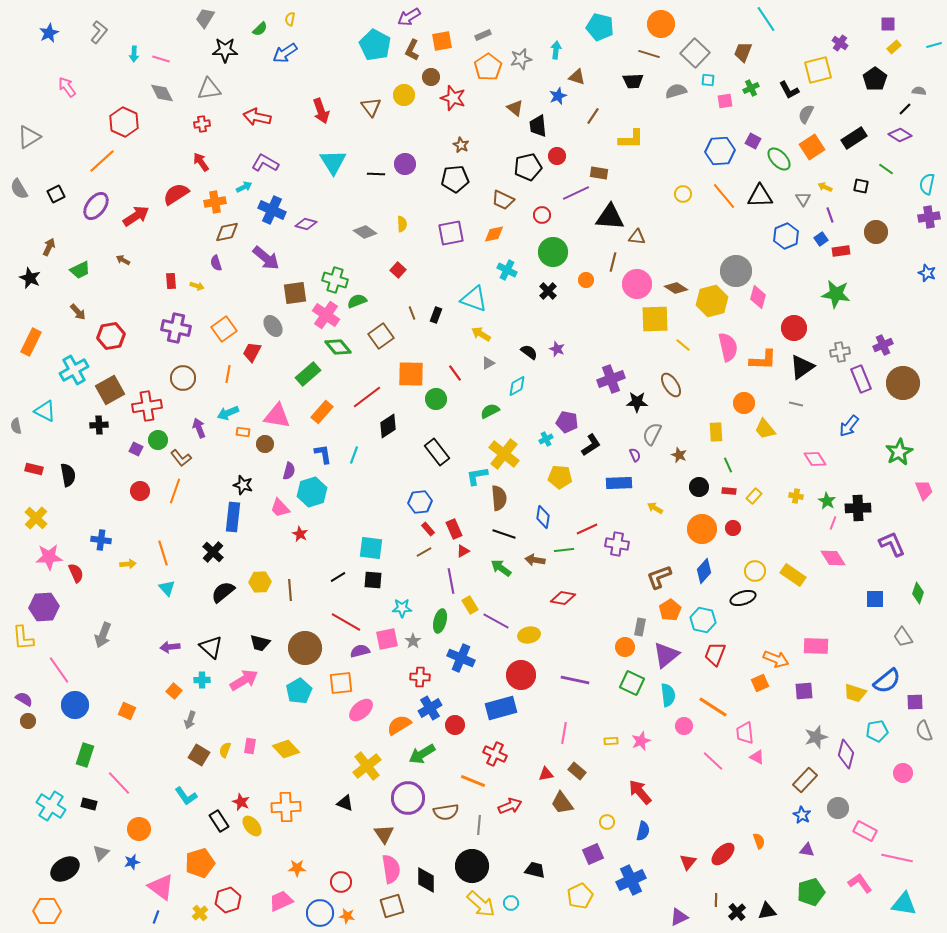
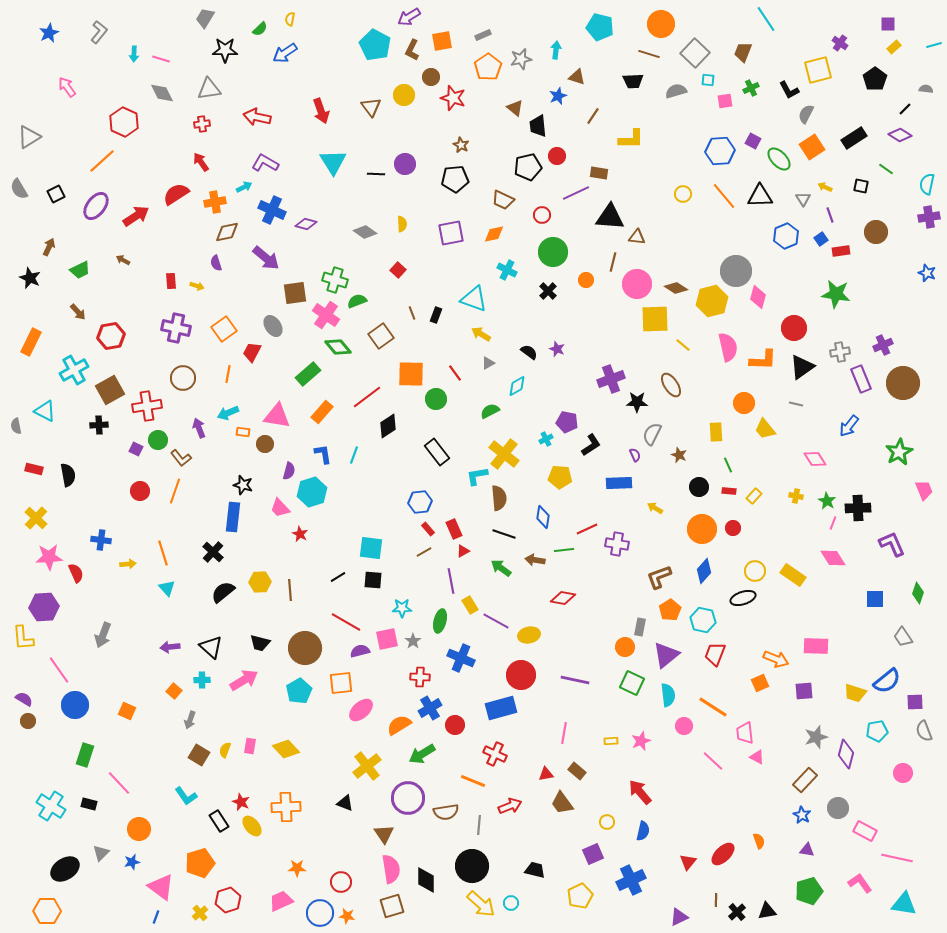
gray semicircle at (919, 91): moved 7 px right, 2 px up
green pentagon at (811, 892): moved 2 px left, 1 px up
